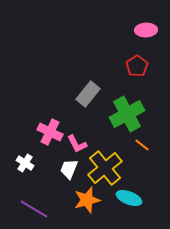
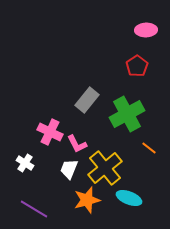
gray rectangle: moved 1 px left, 6 px down
orange line: moved 7 px right, 3 px down
